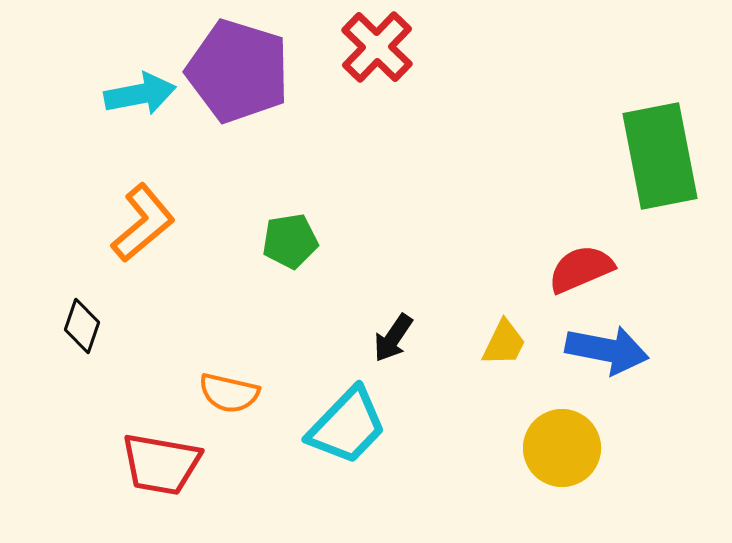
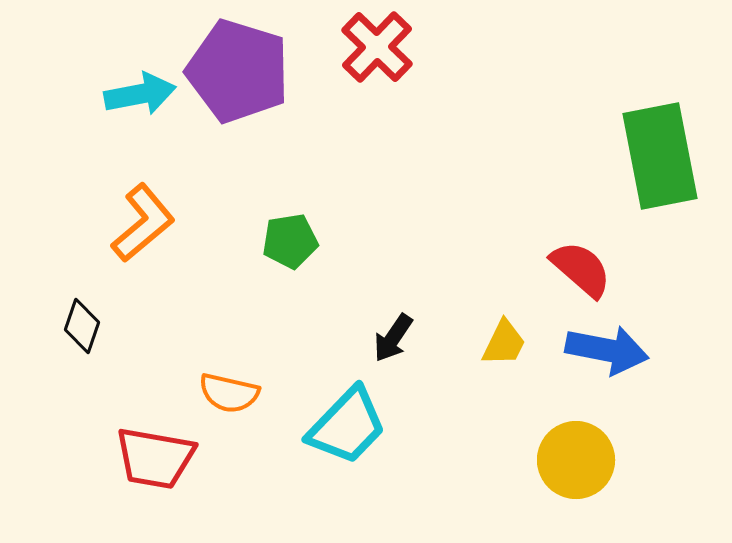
red semicircle: rotated 64 degrees clockwise
yellow circle: moved 14 px right, 12 px down
red trapezoid: moved 6 px left, 6 px up
